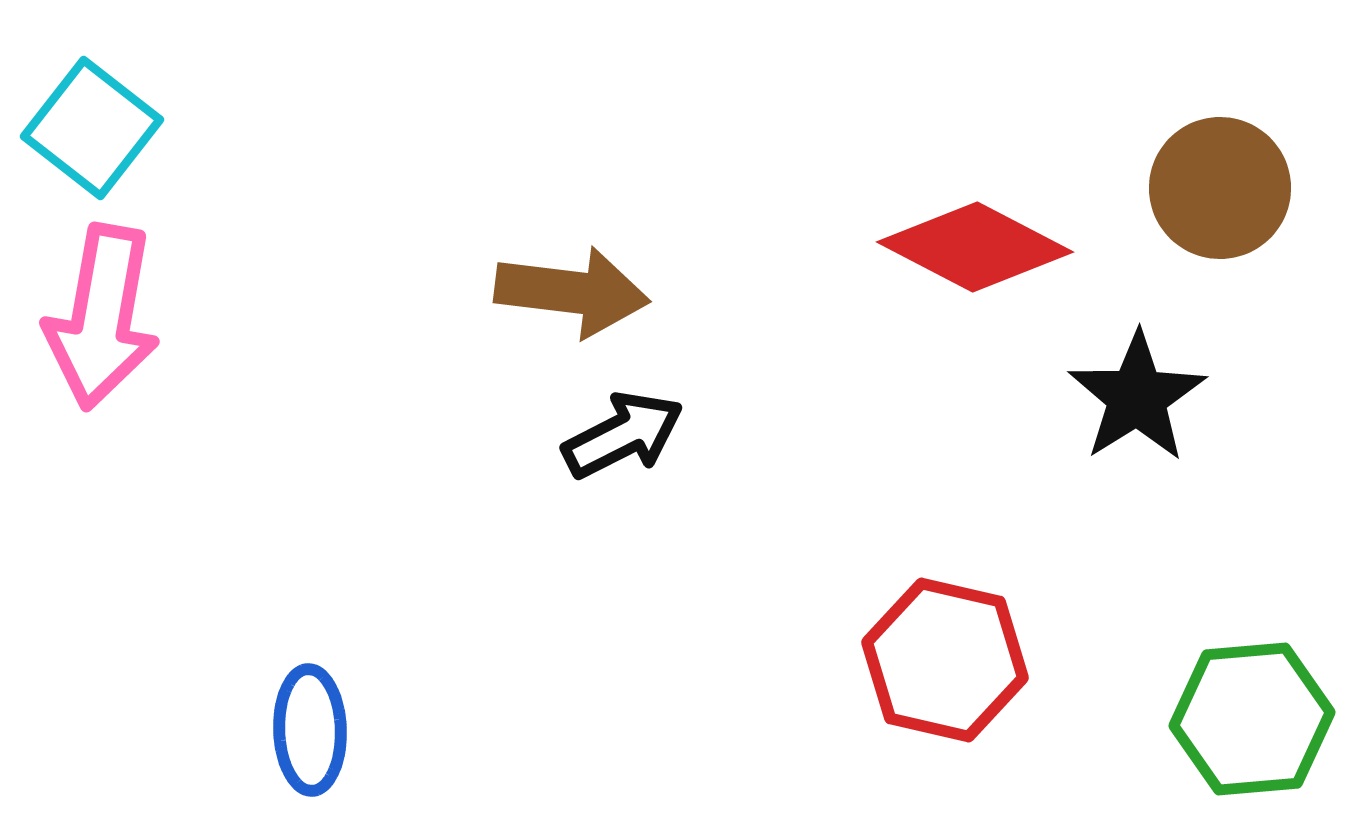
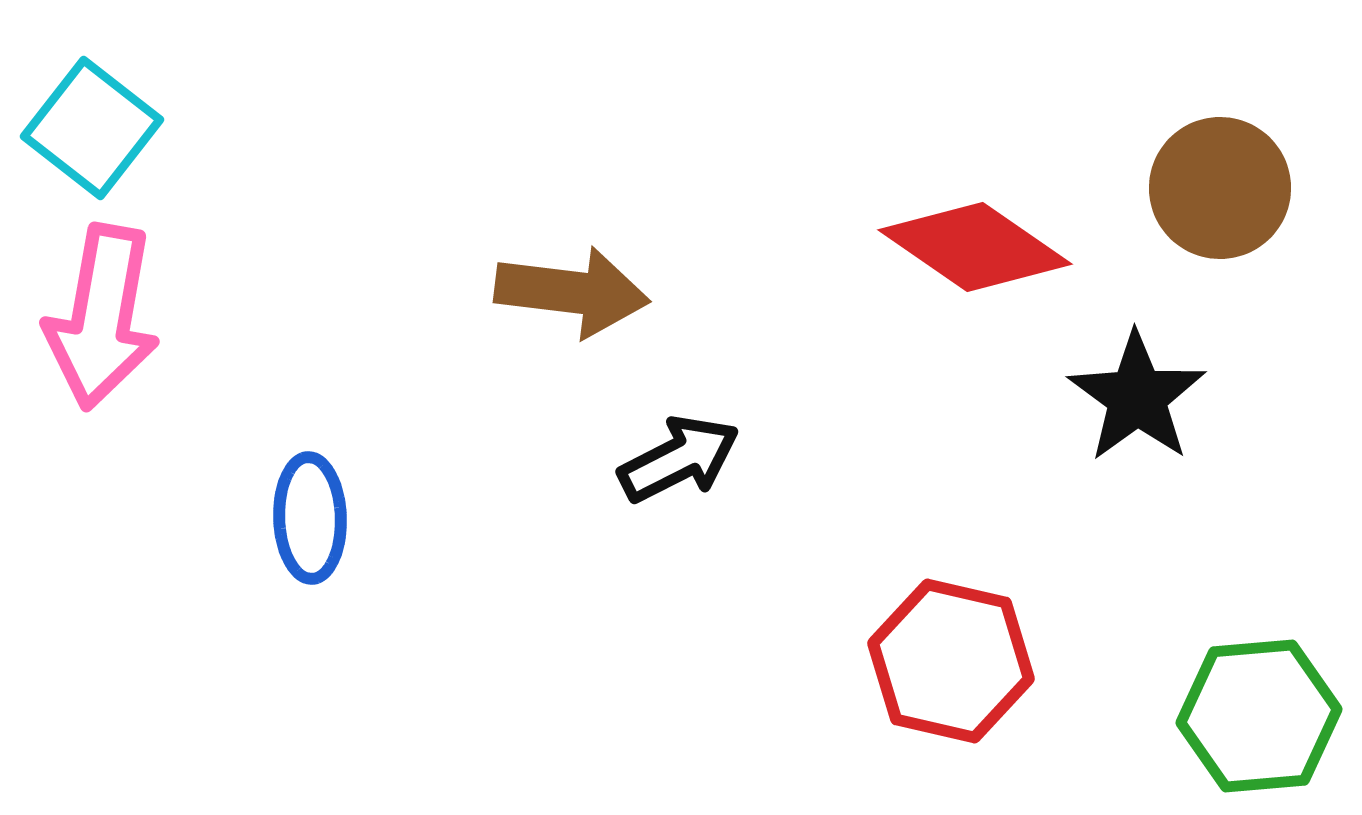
red diamond: rotated 7 degrees clockwise
black star: rotated 4 degrees counterclockwise
black arrow: moved 56 px right, 24 px down
red hexagon: moved 6 px right, 1 px down
green hexagon: moved 7 px right, 3 px up
blue ellipse: moved 212 px up
